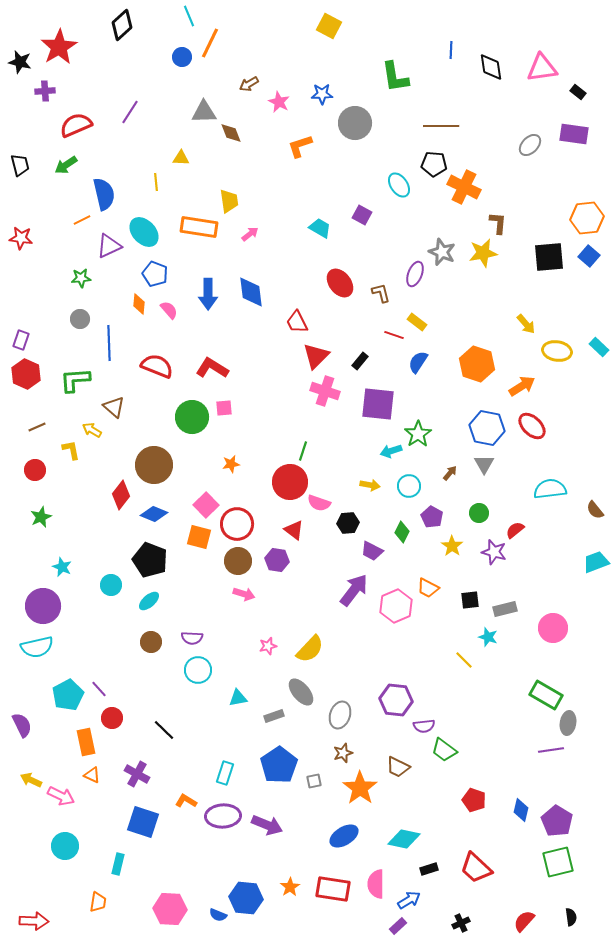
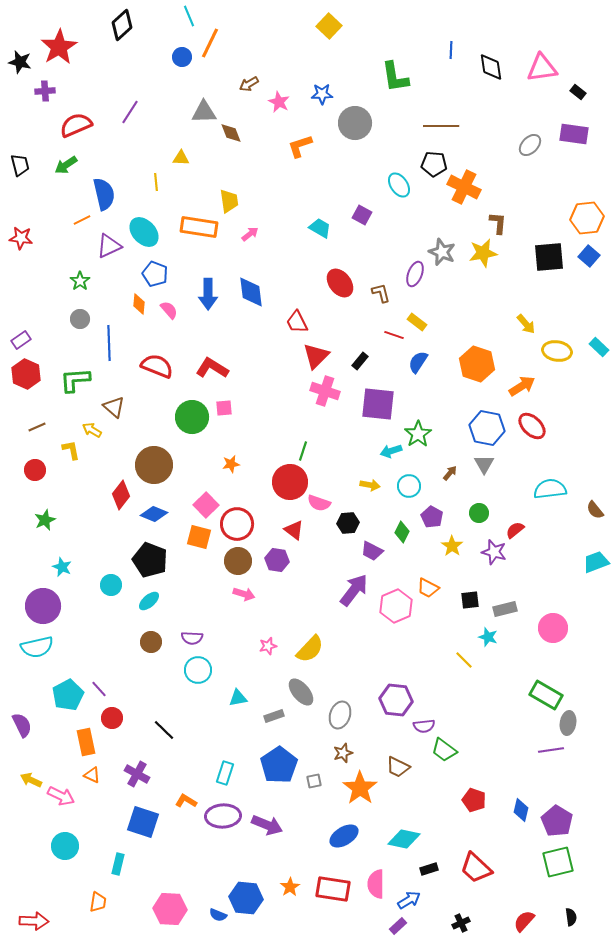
yellow square at (329, 26): rotated 15 degrees clockwise
green star at (81, 278): moved 1 px left, 3 px down; rotated 30 degrees counterclockwise
purple rectangle at (21, 340): rotated 36 degrees clockwise
green star at (41, 517): moved 4 px right, 3 px down
